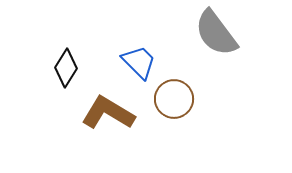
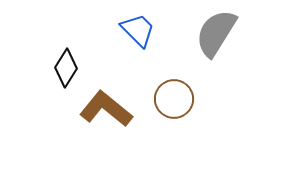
gray semicircle: rotated 69 degrees clockwise
blue trapezoid: moved 1 px left, 32 px up
brown L-shape: moved 2 px left, 4 px up; rotated 8 degrees clockwise
